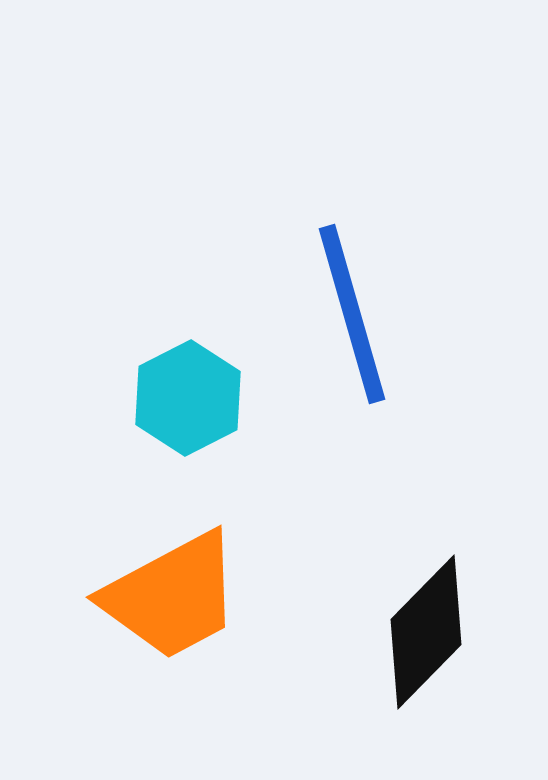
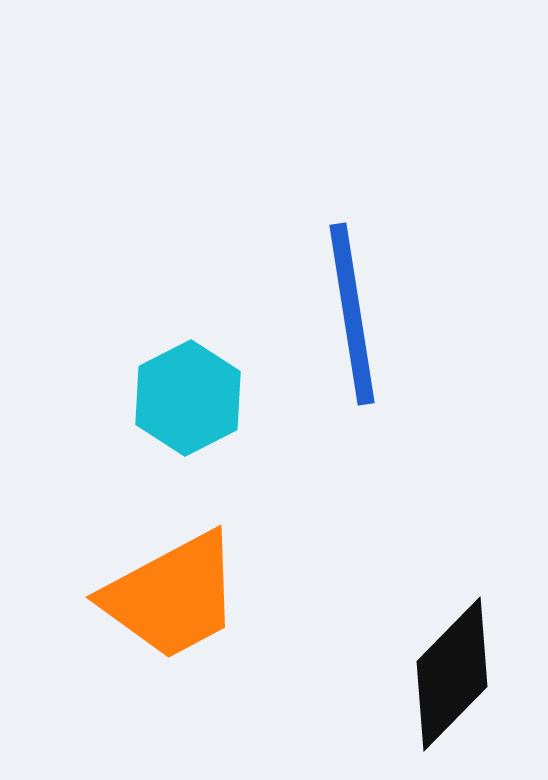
blue line: rotated 7 degrees clockwise
black diamond: moved 26 px right, 42 px down
